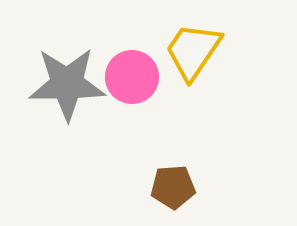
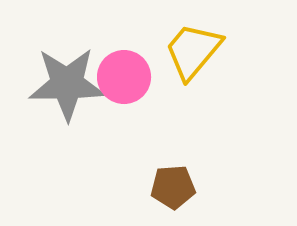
yellow trapezoid: rotated 6 degrees clockwise
pink circle: moved 8 px left
